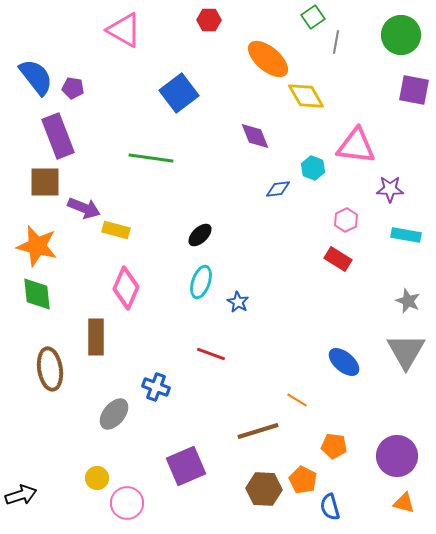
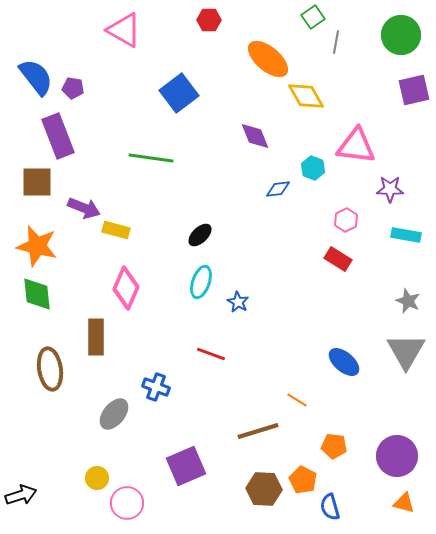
purple square at (414, 90): rotated 24 degrees counterclockwise
brown square at (45, 182): moved 8 px left
